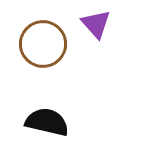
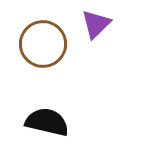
purple triangle: rotated 28 degrees clockwise
